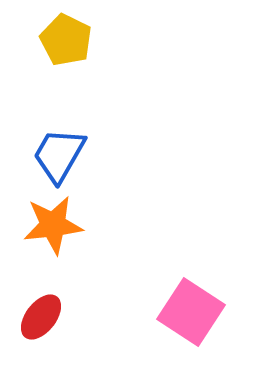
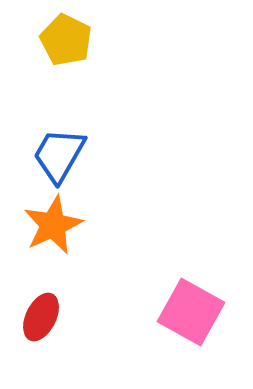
orange star: rotated 18 degrees counterclockwise
pink square: rotated 4 degrees counterclockwise
red ellipse: rotated 12 degrees counterclockwise
